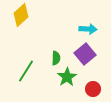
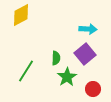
yellow diamond: rotated 15 degrees clockwise
